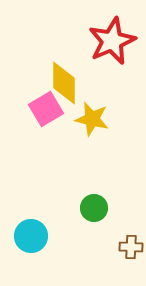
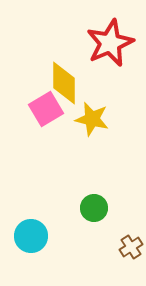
red star: moved 2 px left, 2 px down
brown cross: rotated 35 degrees counterclockwise
